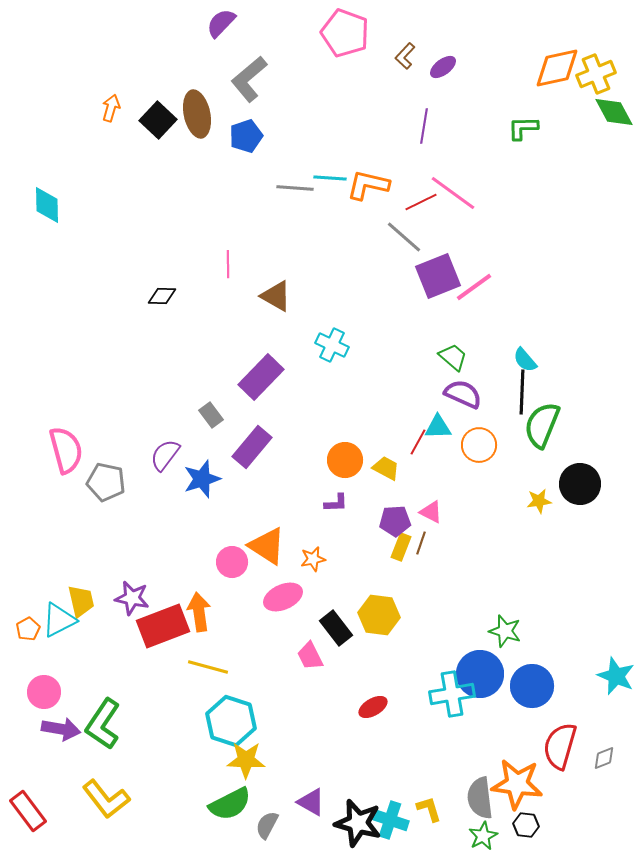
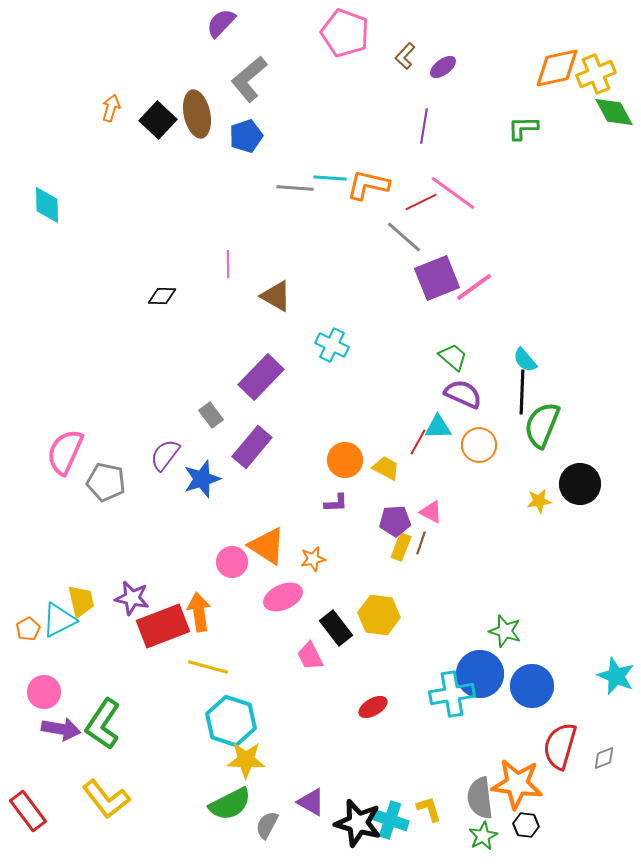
purple square at (438, 276): moved 1 px left, 2 px down
pink semicircle at (66, 450): moved 1 px left, 2 px down; rotated 141 degrees counterclockwise
